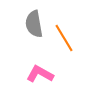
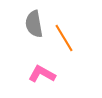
pink L-shape: moved 2 px right
